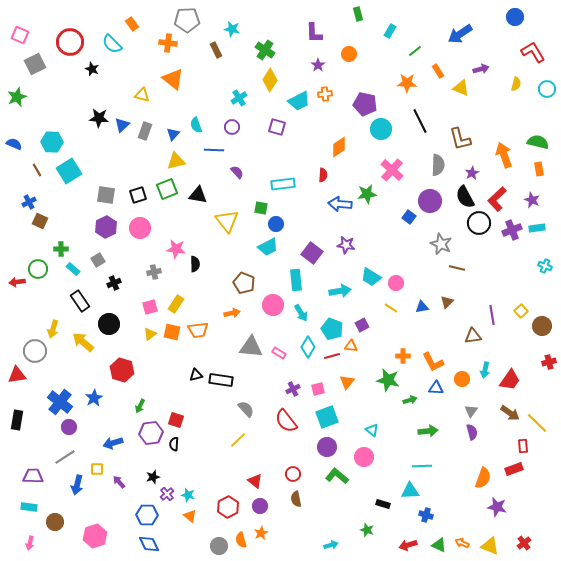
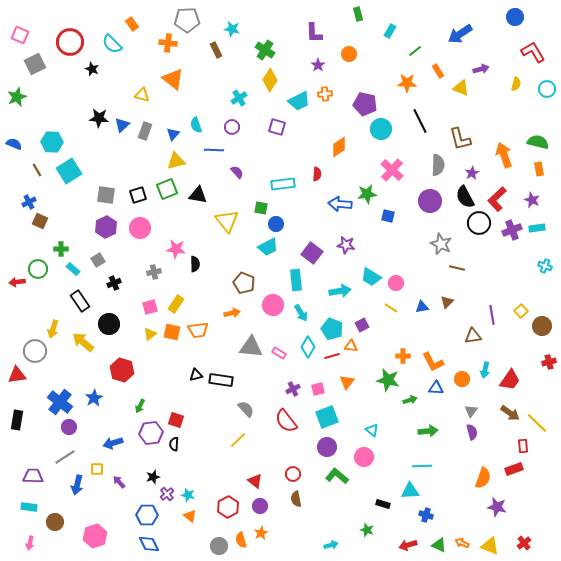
red semicircle at (323, 175): moved 6 px left, 1 px up
blue square at (409, 217): moved 21 px left, 1 px up; rotated 24 degrees counterclockwise
